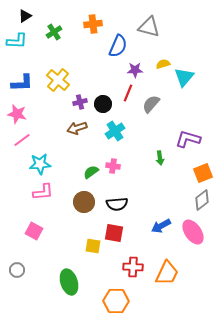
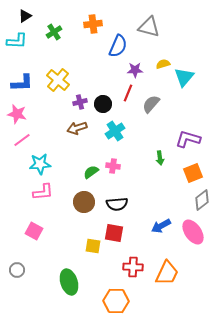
orange square: moved 10 px left
